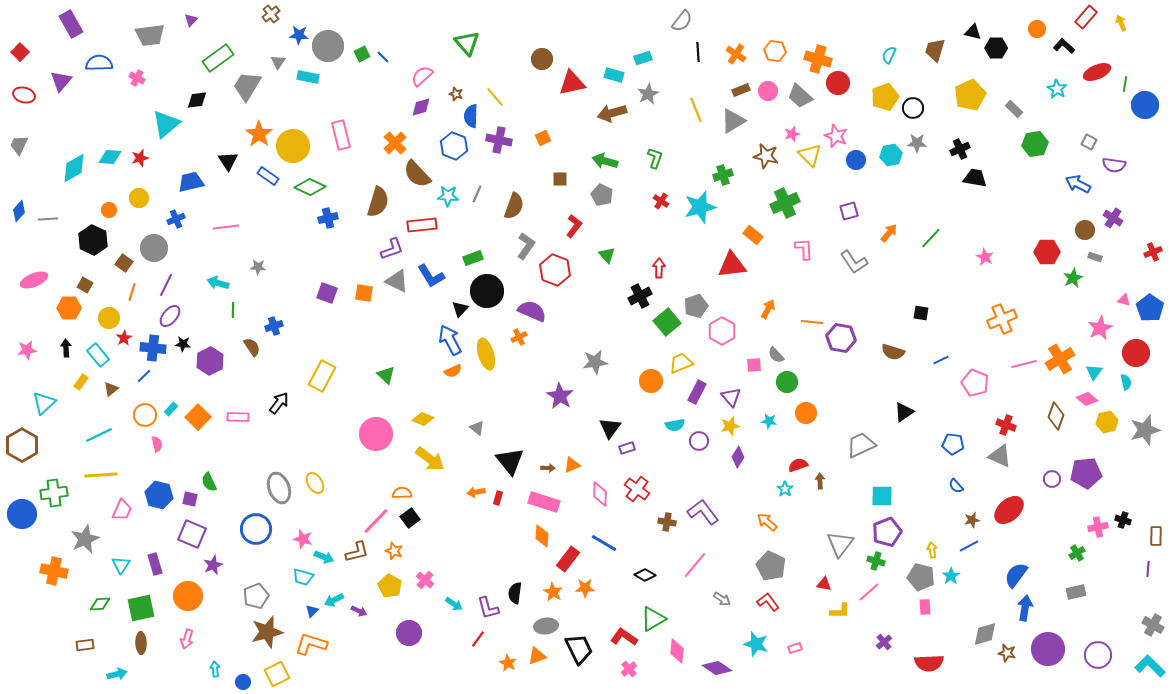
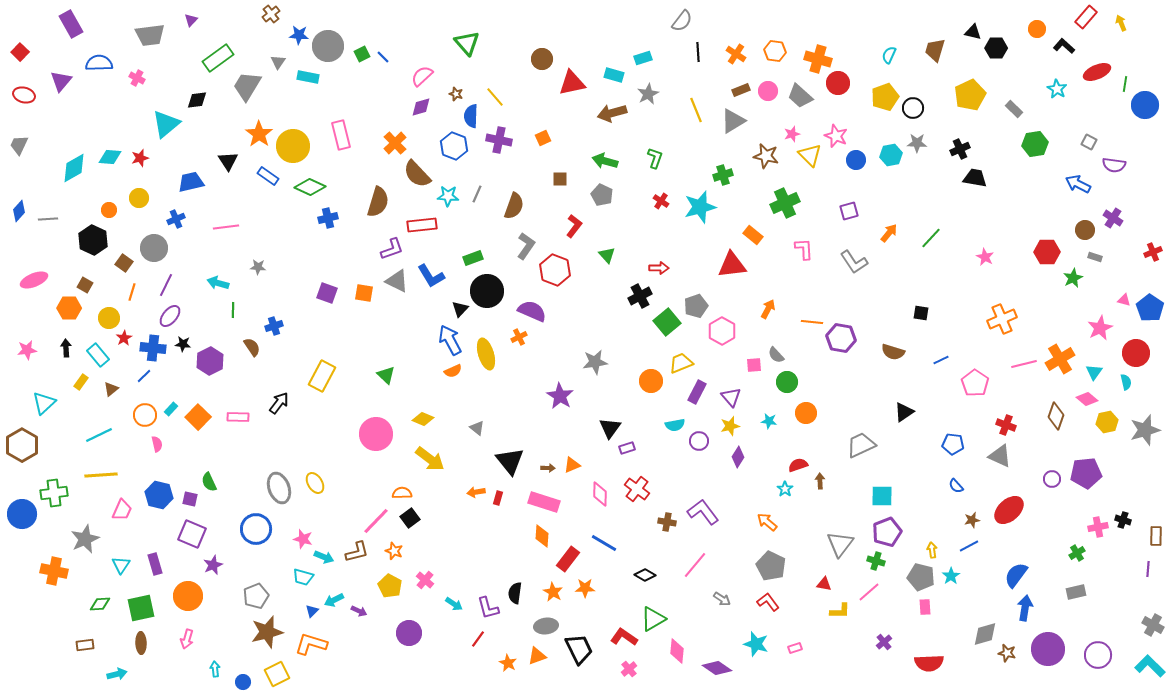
red arrow at (659, 268): rotated 90 degrees clockwise
pink pentagon at (975, 383): rotated 12 degrees clockwise
